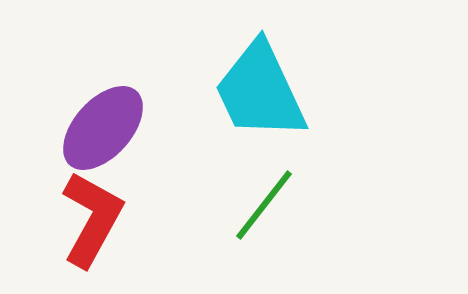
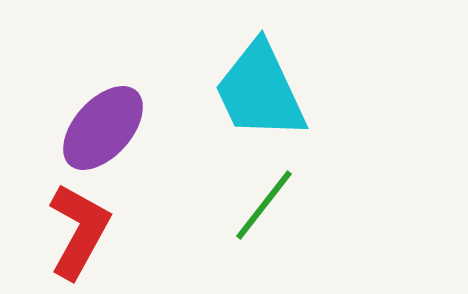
red L-shape: moved 13 px left, 12 px down
